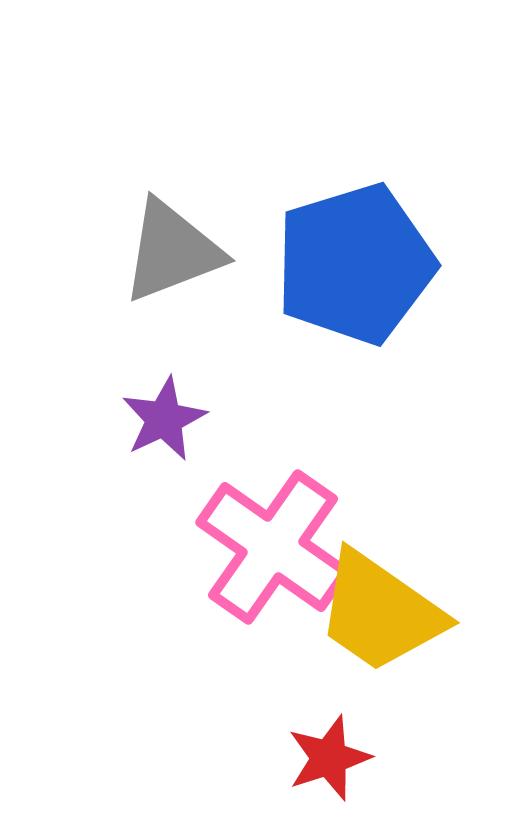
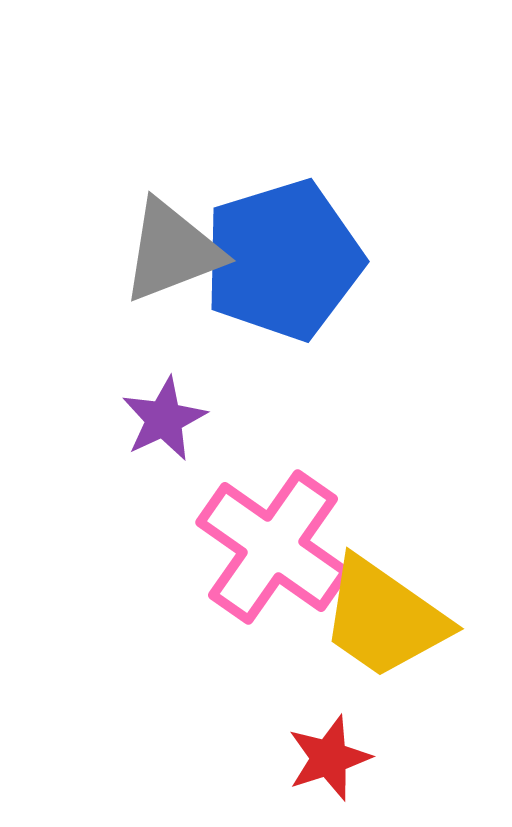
blue pentagon: moved 72 px left, 4 px up
yellow trapezoid: moved 4 px right, 6 px down
